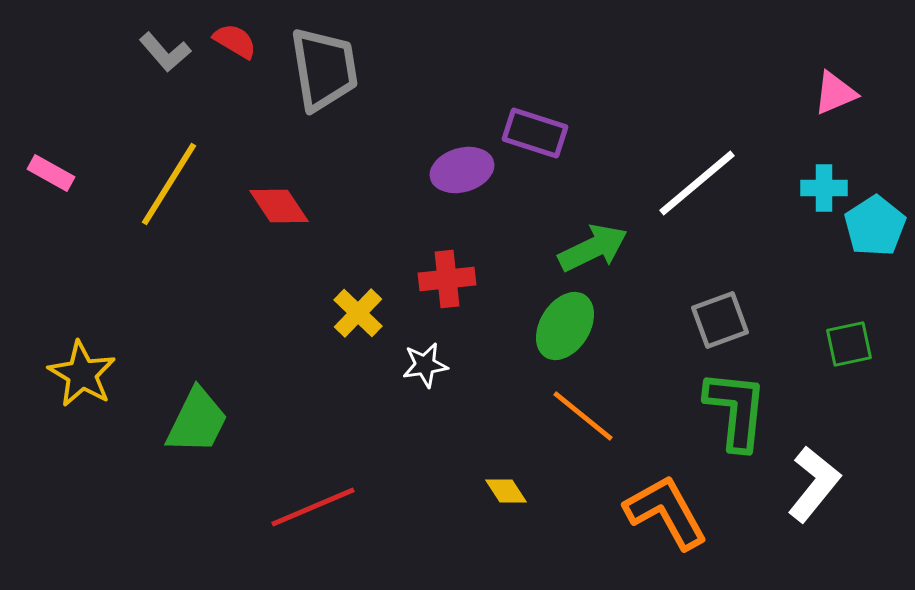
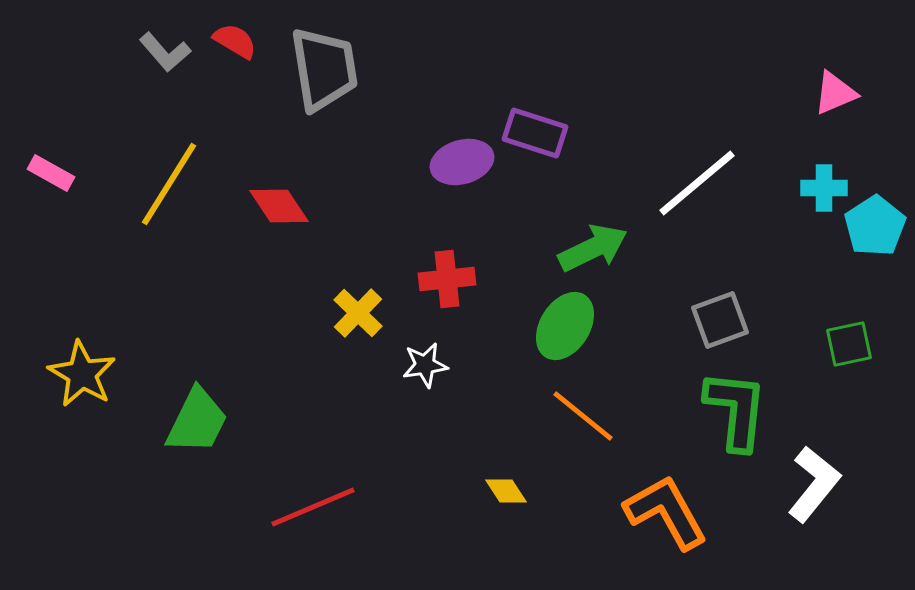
purple ellipse: moved 8 px up
